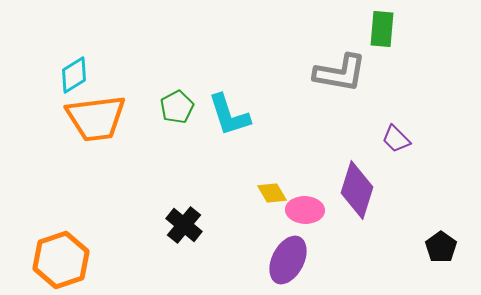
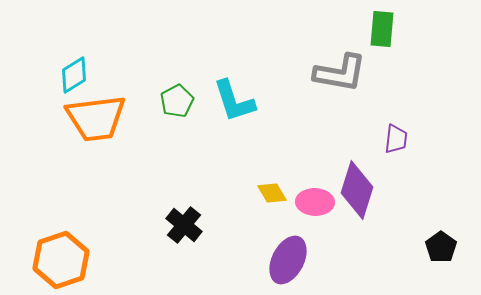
green pentagon: moved 6 px up
cyan L-shape: moved 5 px right, 14 px up
purple trapezoid: rotated 128 degrees counterclockwise
pink ellipse: moved 10 px right, 8 px up
